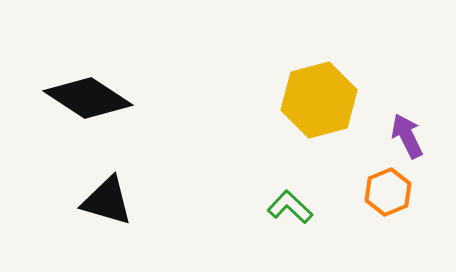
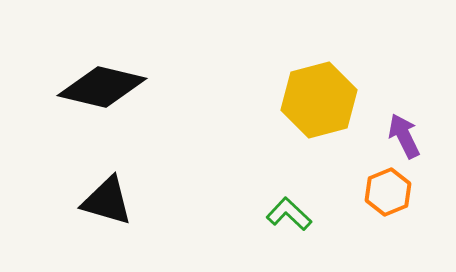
black diamond: moved 14 px right, 11 px up; rotated 20 degrees counterclockwise
purple arrow: moved 3 px left
green L-shape: moved 1 px left, 7 px down
